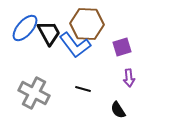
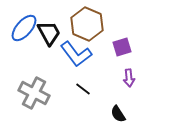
brown hexagon: rotated 20 degrees clockwise
blue ellipse: moved 1 px left
blue L-shape: moved 1 px right, 9 px down
black line: rotated 21 degrees clockwise
black semicircle: moved 4 px down
